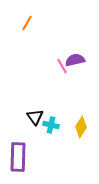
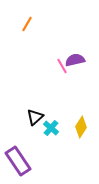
orange line: moved 1 px down
black triangle: rotated 24 degrees clockwise
cyan cross: moved 3 px down; rotated 28 degrees clockwise
purple rectangle: moved 4 px down; rotated 36 degrees counterclockwise
